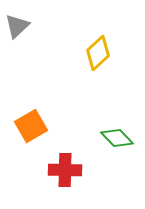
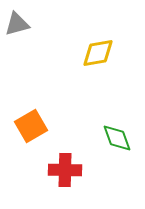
gray triangle: moved 2 px up; rotated 28 degrees clockwise
yellow diamond: rotated 32 degrees clockwise
green diamond: rotated 24 degrees clockwise
